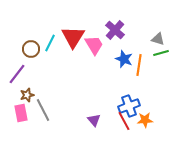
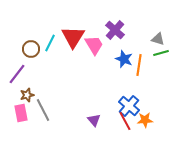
blue cross: rotated 30 degrees counterclockwise
red line: moved 1 px right
